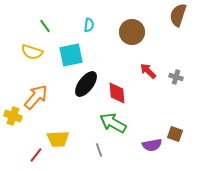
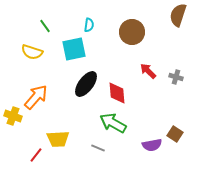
cyan square: moved 3 px right, 6 px up
brown square: rotated 14 degrees clockwise
gray line: moved 1 px left, 2 px up; rotated 48 degrees counterclockwise
